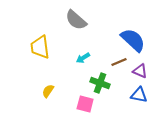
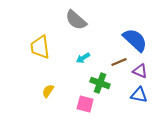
blue semicircle: moved 2 px right
